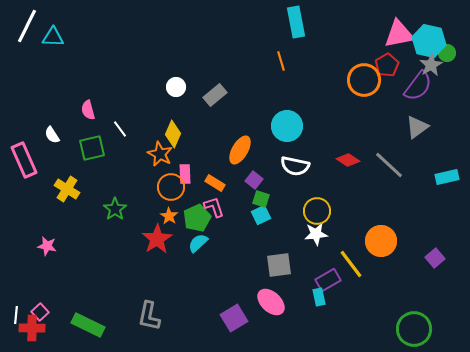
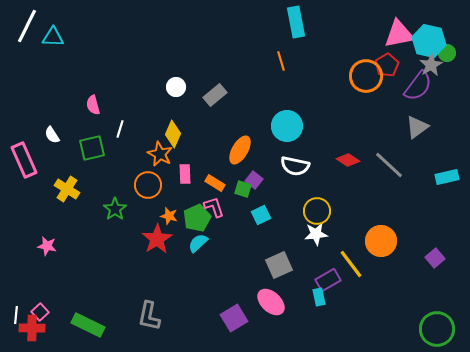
orange circle at (364, 80): moved 2 px right, 4 px up
pink semicircle at (88, 110): moved 5 px right, 5 px up
white line at (120, 129): rotated 54 degrees clockwise
orange circle at (171, 187): moved 23 px left, 2 px up
green square at (261, 199): moved 18 px left, 10 px up
orange star at (169, 216): rotated 18 degrees counterclockwise
gray square at (279, 265): rotated 16 degrees counterclockwise
green circle at (414, 329): moved 23 px right
